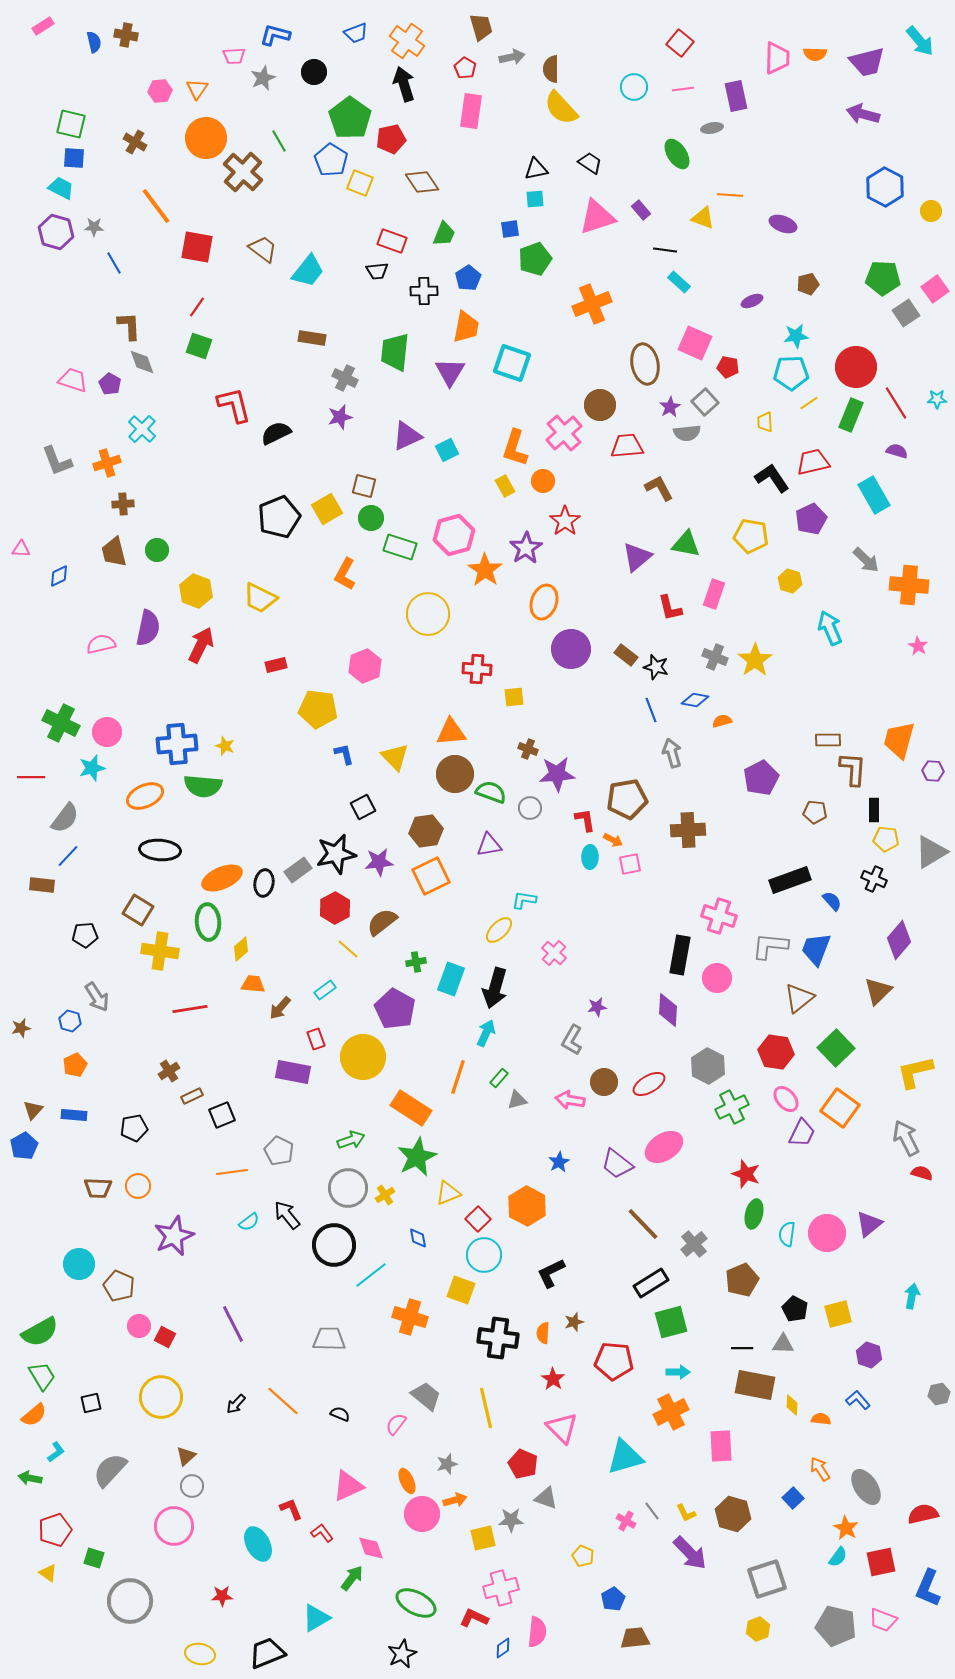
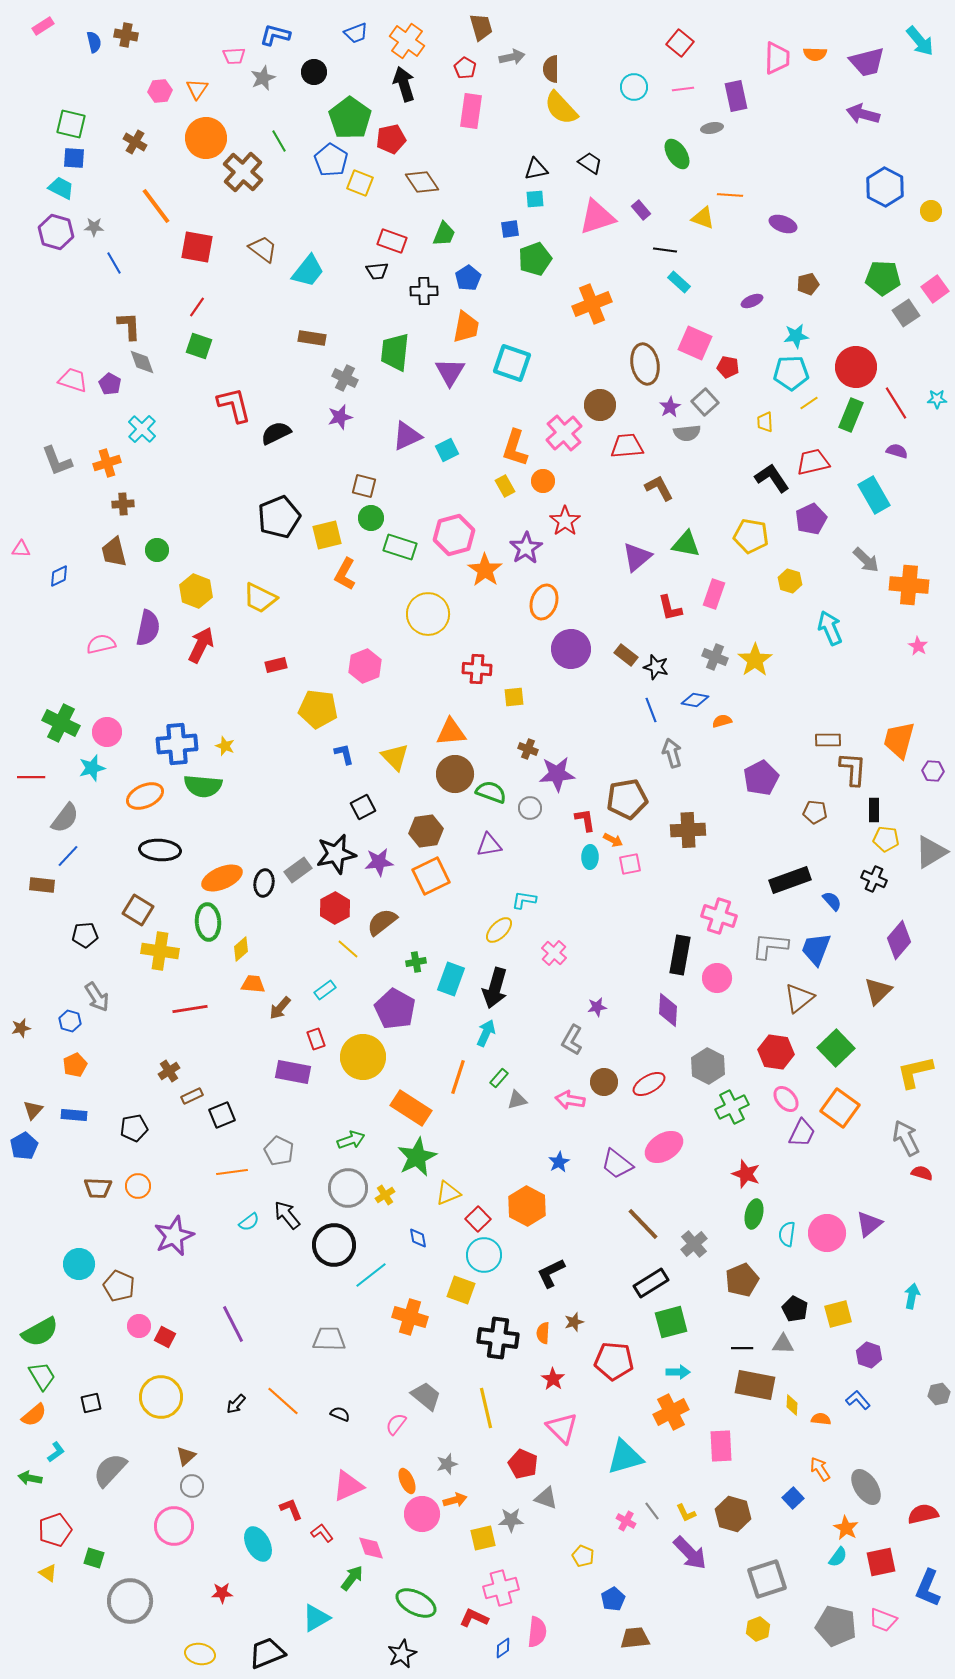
yellow square at (327, 509): moved 26 px down; rotated 16 degrees clockwise
red star at (222, 1596): moved 3 px up
